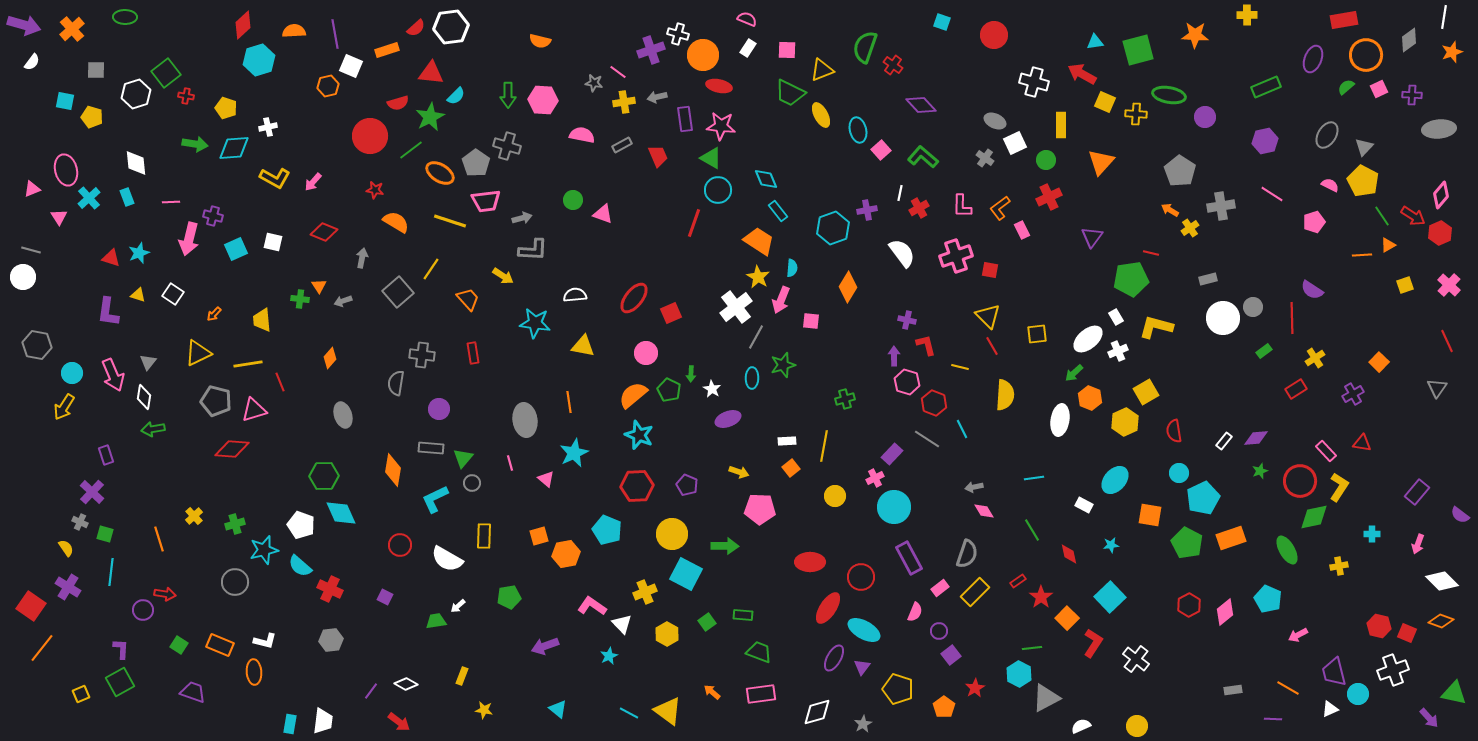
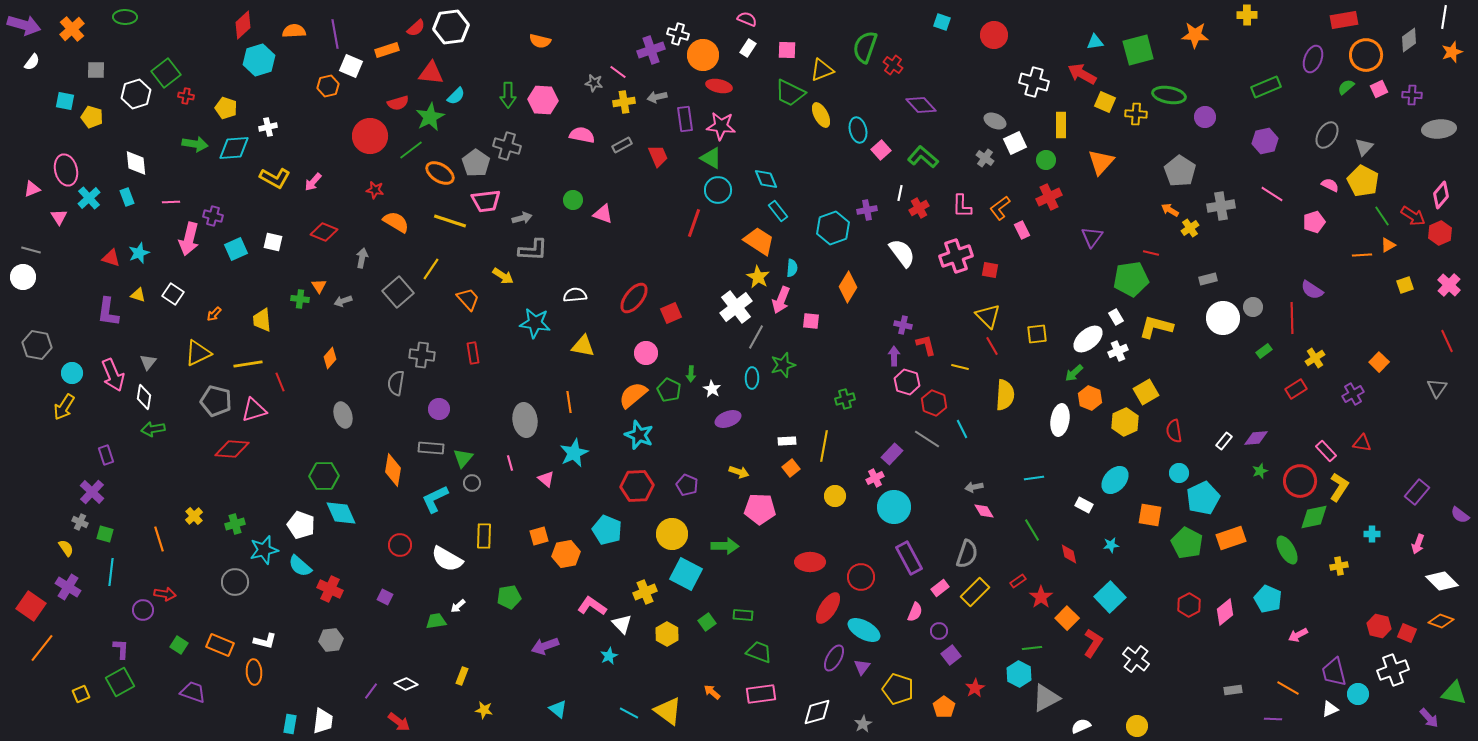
purple cross at (907, 320): moved 4 px left, 5 px down
